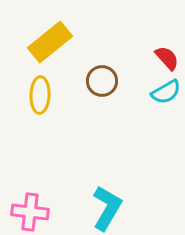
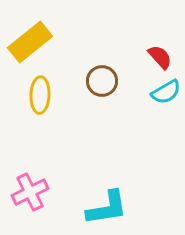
yellow rectangle: moved 20 px left
red semicircle: moved 7 px left, 1 px up
cyan L-shape: rotated 51 degrees clockwise
pink cross: moved 20 px up; rotated 33 degrees counterclockwise
